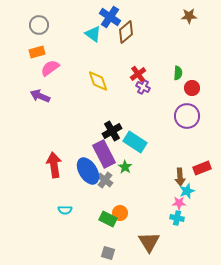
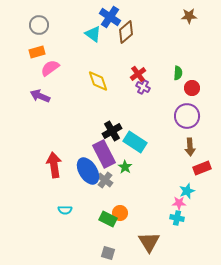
brown arrow: moved 10 px right, 30 px up
